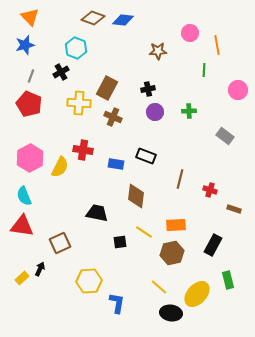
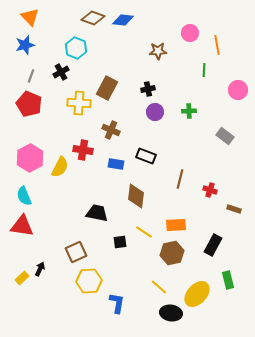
brown cross at (113, 117): moved 2 px left, 13 px down
brown square at (60, 243): moved 16 px right, 9 px down
